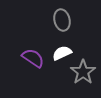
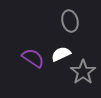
gray ellipse: moved 8 px right, 1 px down
white semicircle: moved 1 px left, 1 px down
